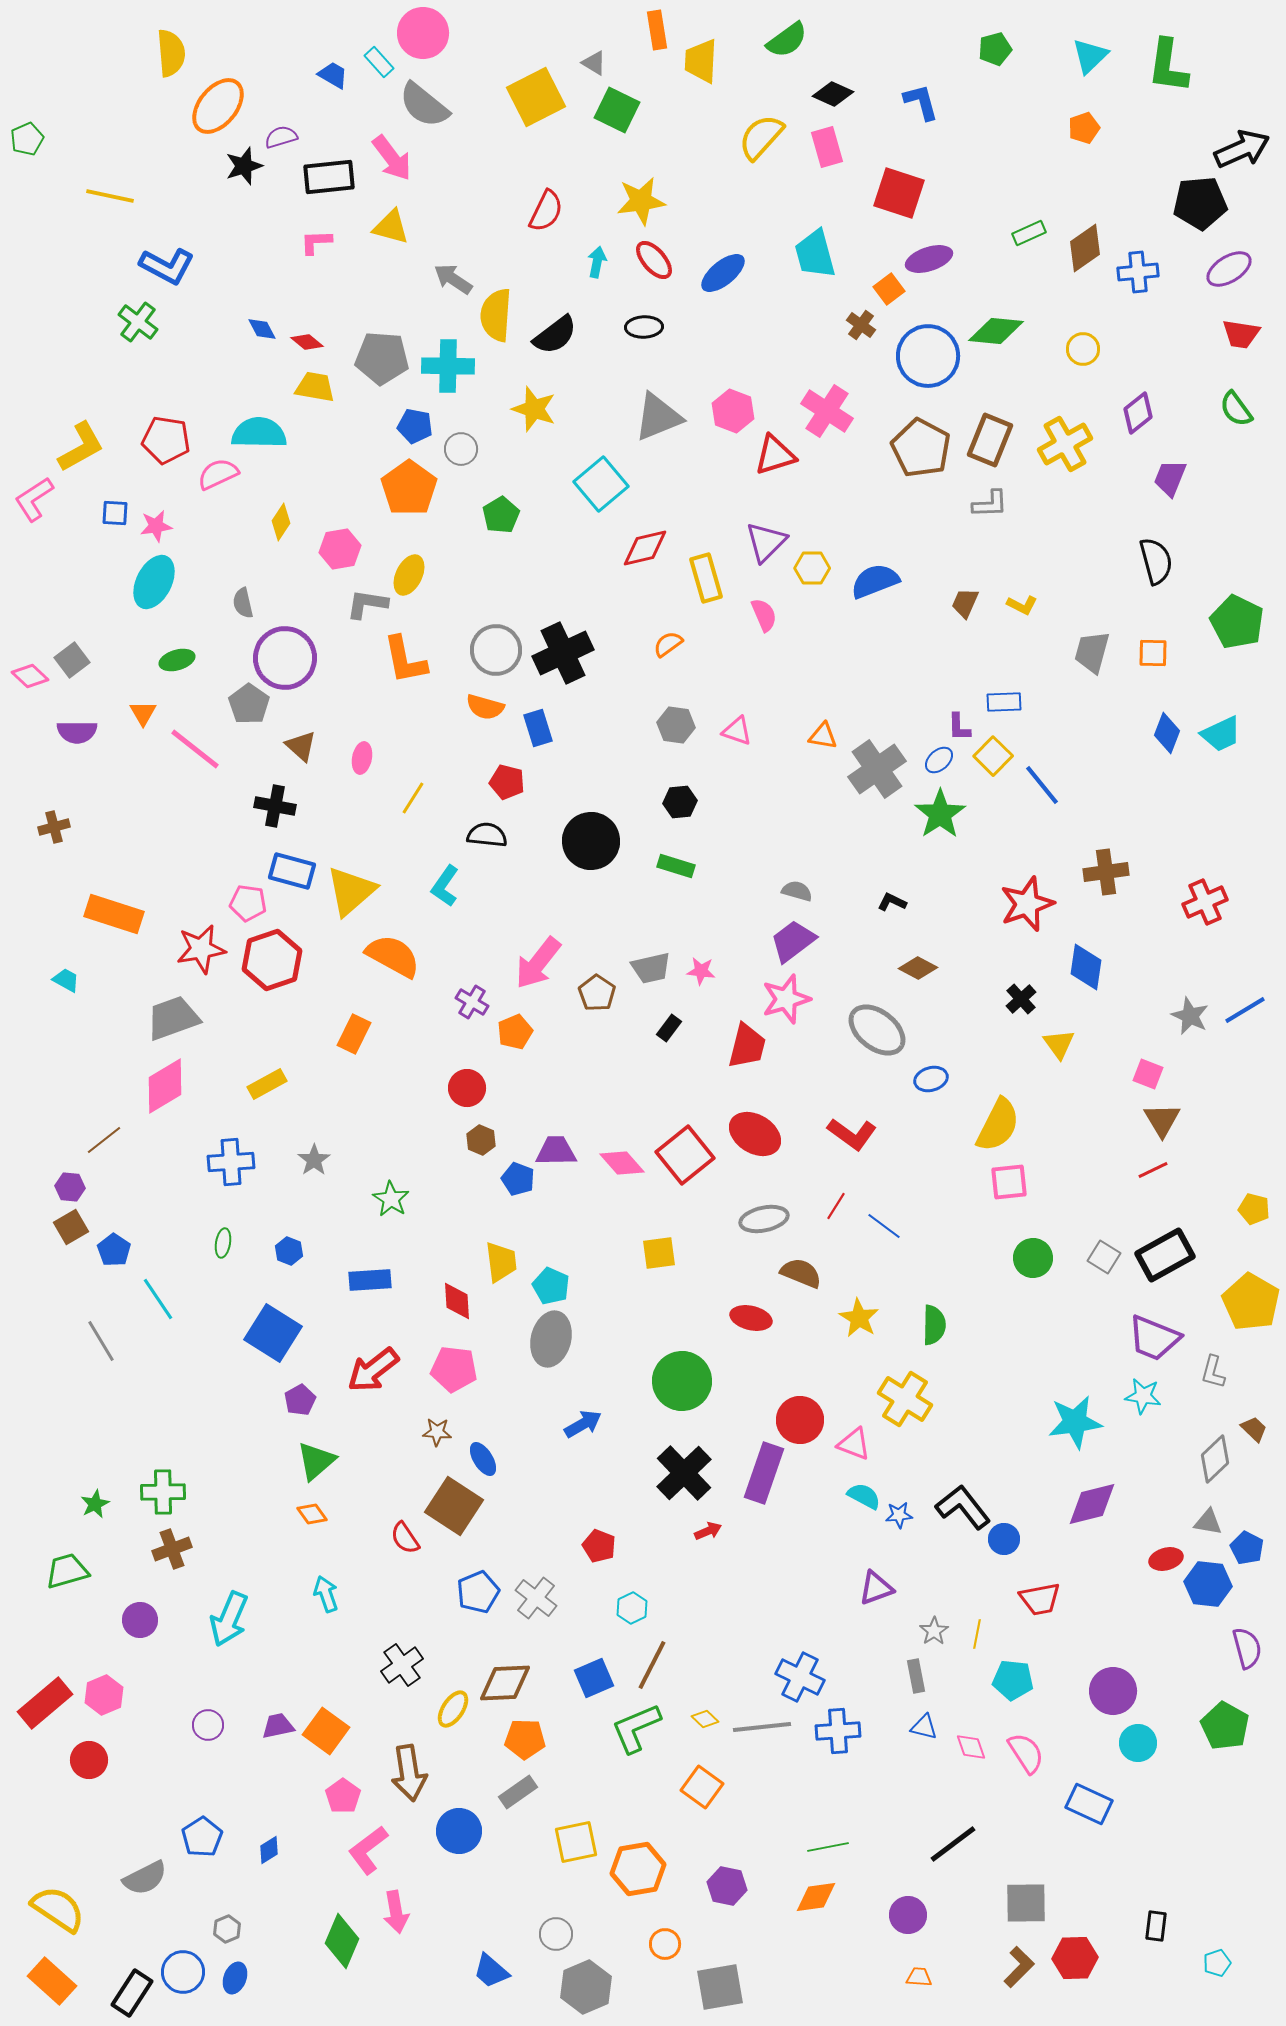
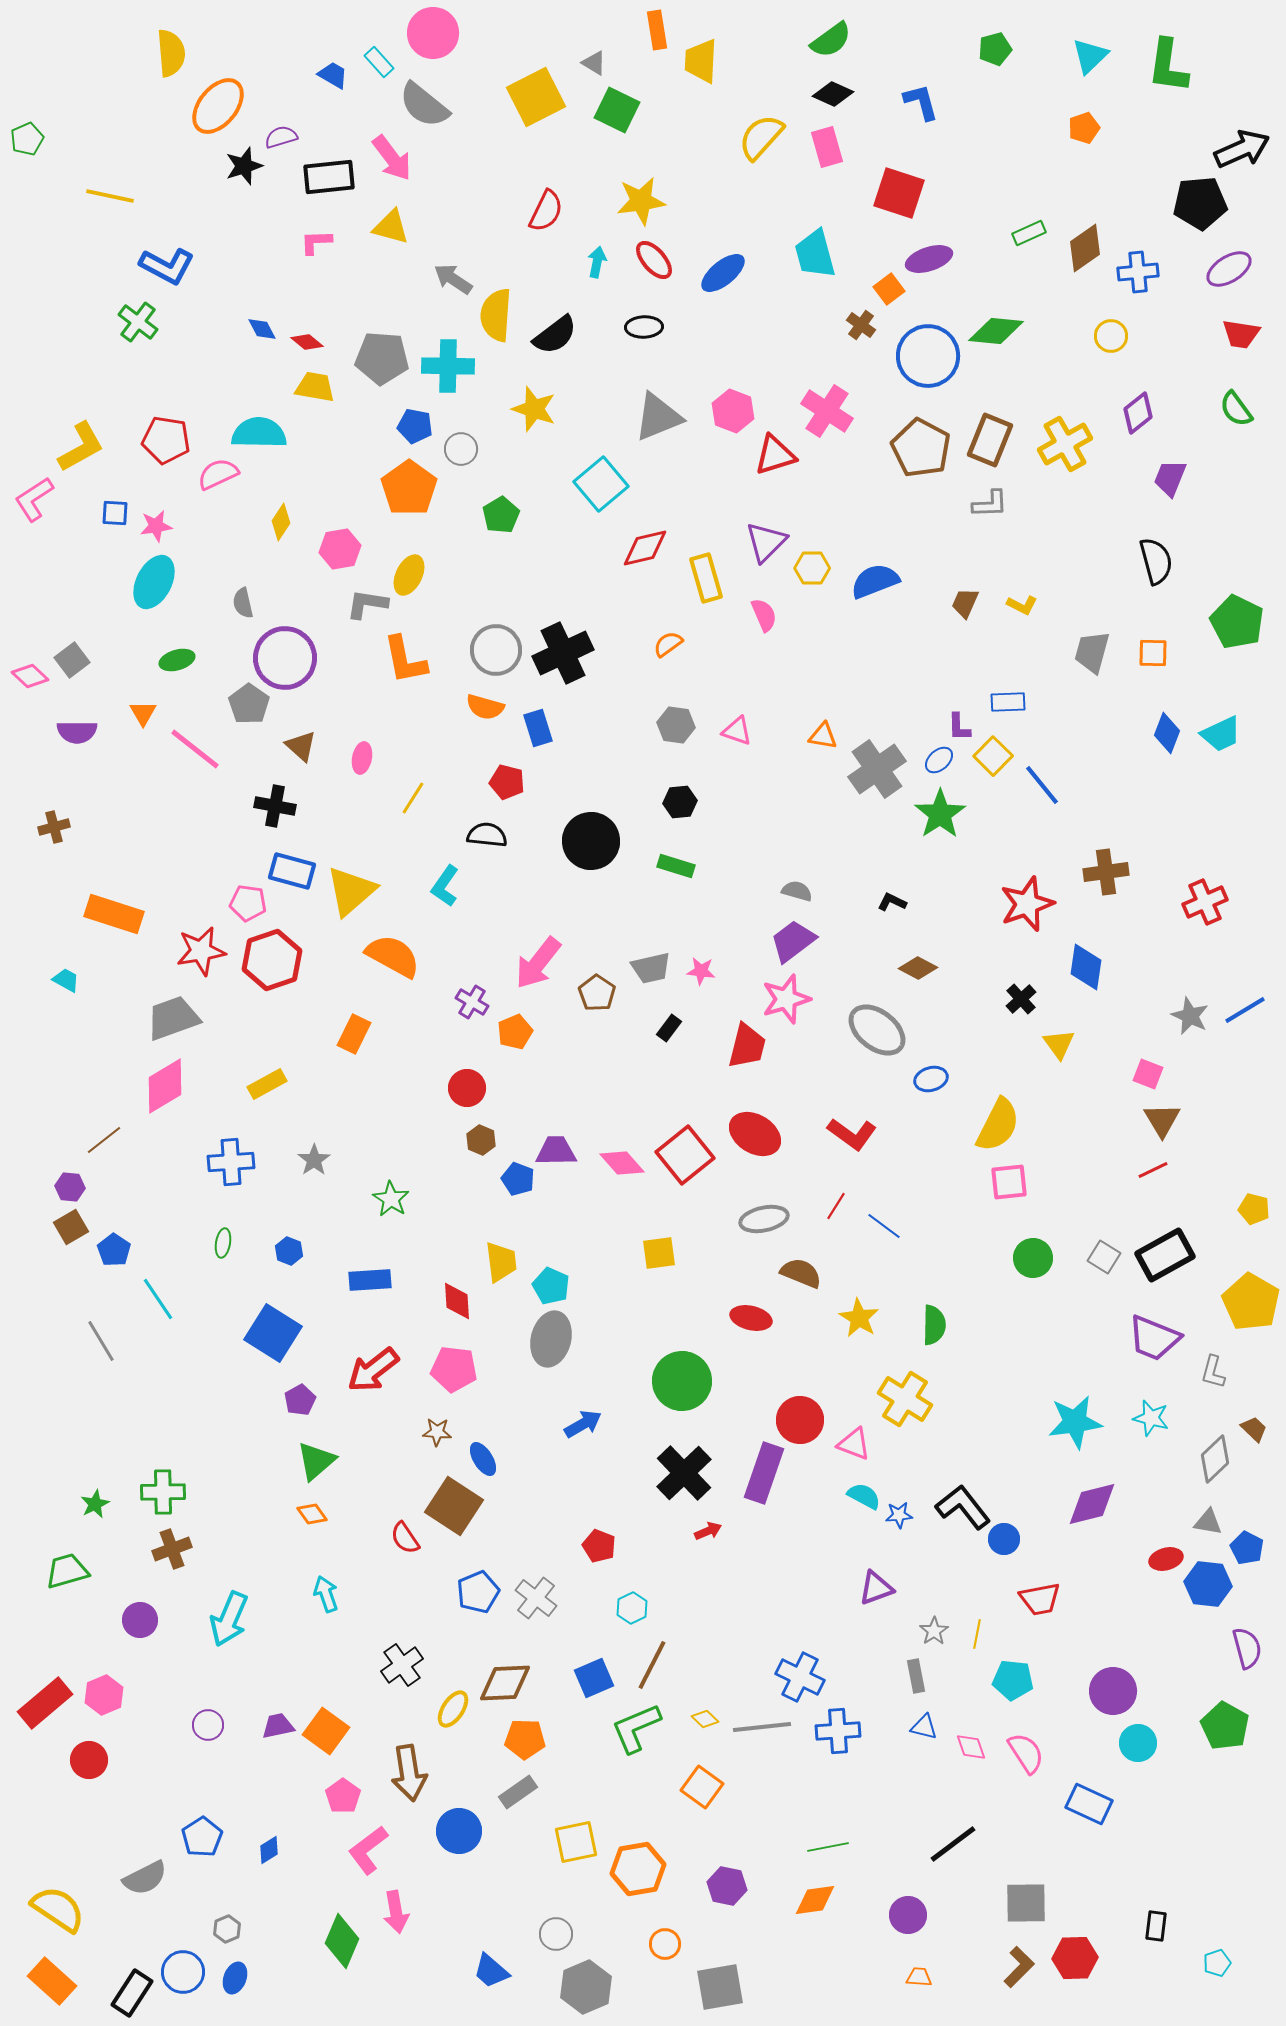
pink circle at (423, 33): moved 10 px right
green semicircle at (787, 40): moved 44 px right
yellow circle at (1083, 349): moved 28 px right, 13 px up
blue rectangle at (1004, 702): moved 4 px right
red star at (201, 949): moved 2 px down
cyan star at (1143, 1396): moved 8 px right, 22 px down; rotated 6 degrees clockwise
orange diamond at (816, 1897): moved 1 px left, 3 px down
